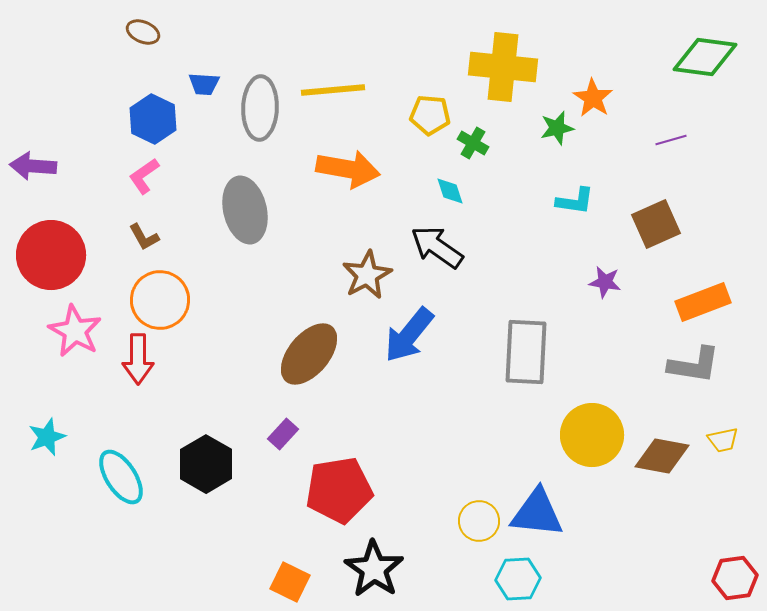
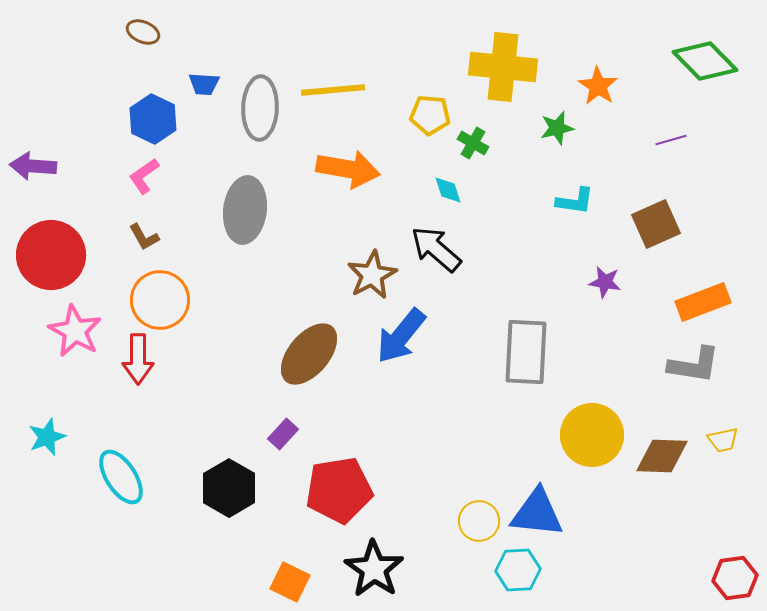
green diamond at (705, 57): moved 4 px down; rotated 38 degrees clockwise
orange star at (593, 98): moved 5 px right, 12 px up
cyan diamond at (450, 191): moved 2 px left, 1 px up
gray ellipse at (245, 210): rotated 20 degrees clockwise
black arrow at (437, 247): moved 1 px left, 2 px down; rotated 6 degrees clockwise
brown star at (367, 275): moved 5 px right
blue arrow at (409, 335): moved 8 px left, 1 px down
brown diamond at (662, 456): rotated 8 degrees counterclockwise
black hexagon at (206, 464): moved 23 px right, 24 px down
cyan hexagon at (518, 579): moved 9 px up
